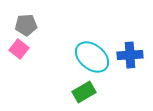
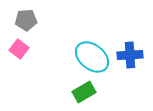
gray pentagon: moved 5 px up
